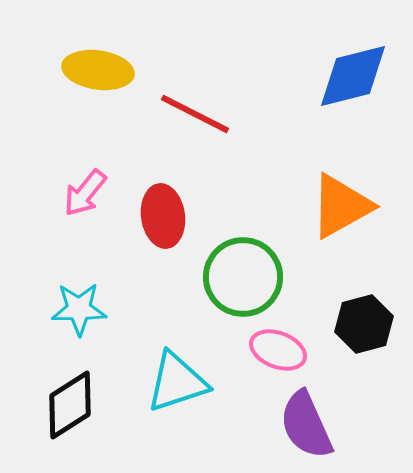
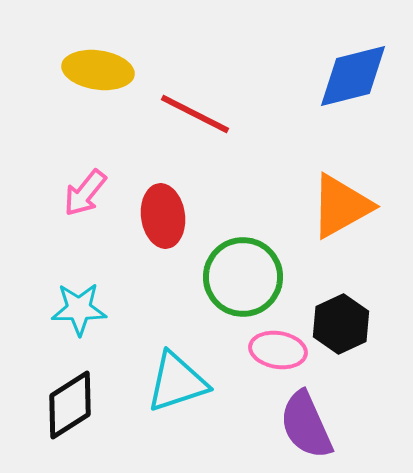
black hexagon: moved 23 px left; rotated 10 degrees counterclockwise
pink ellipse: rotated 12 degrees counterclockwise
